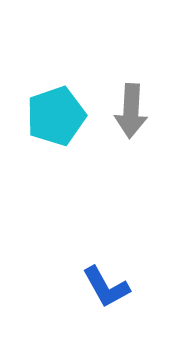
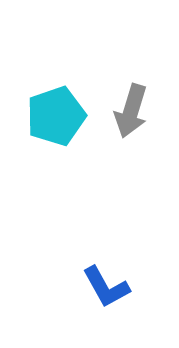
gray arrow: rotated 14 degrees clockwise
